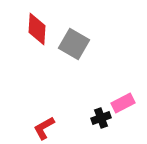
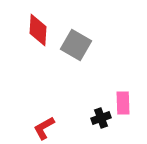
red diamond: moved 1 px right, 1 px down
gray square: moved 2 px right, 1 px down
pink rectangle: rotated 65 degrees counterclockwise
